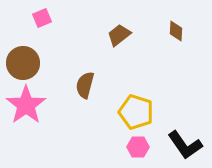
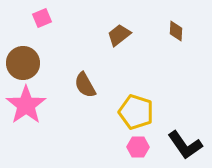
brown semicircle: rotated 44 degrees counterclockwise
